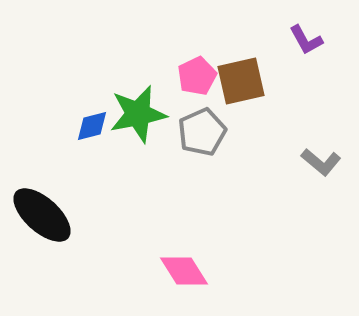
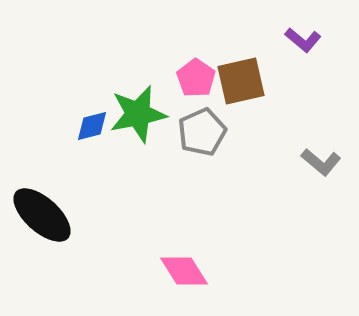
purple L-shape: moved 3 px left; rotated 21 degrees counterclockwise
pink pentagon: moved 1 px left, 2 px down; rotated 12 degrees counterclockwise
